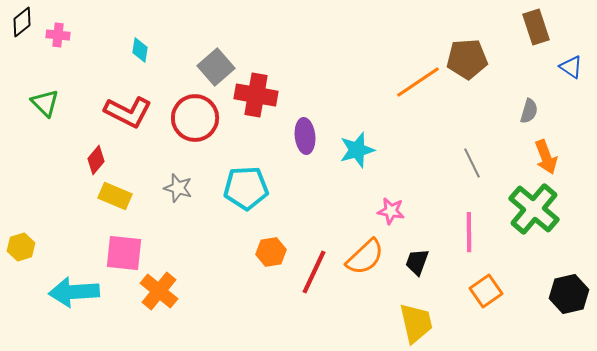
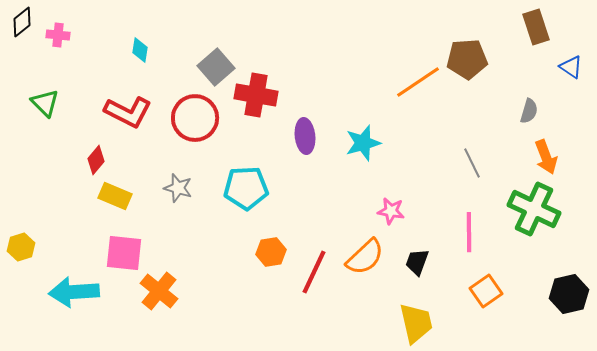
cyan star: moved 6 px right, 7 px up
green cross: rotated 15 degrees counterclockwise
